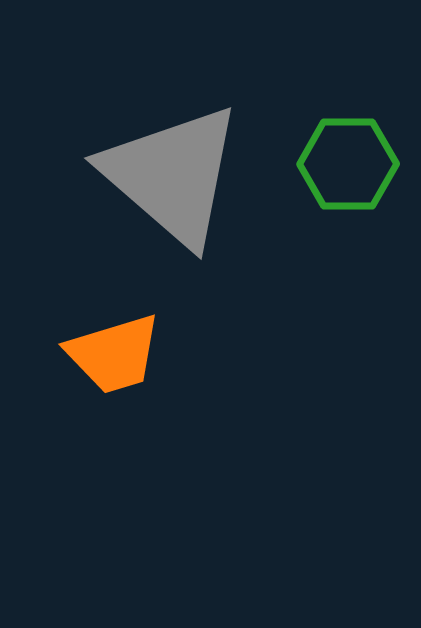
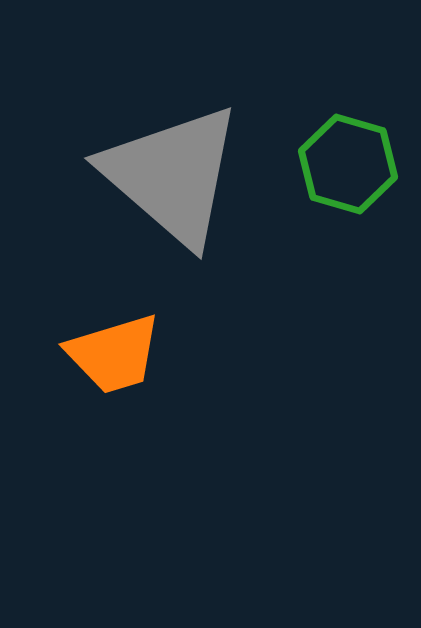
green hexagon: rotated 16 degrees clockwise
